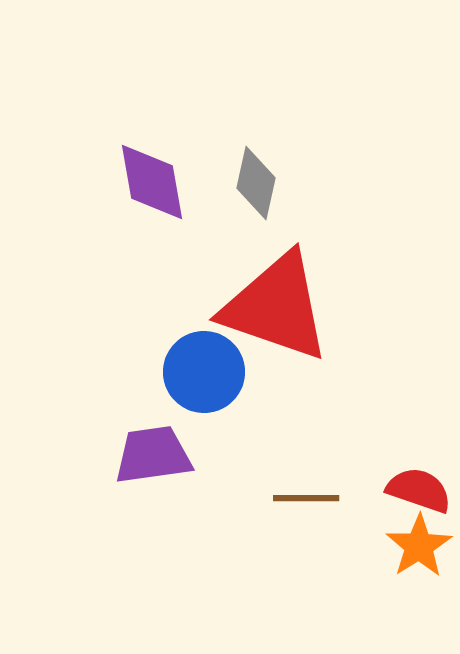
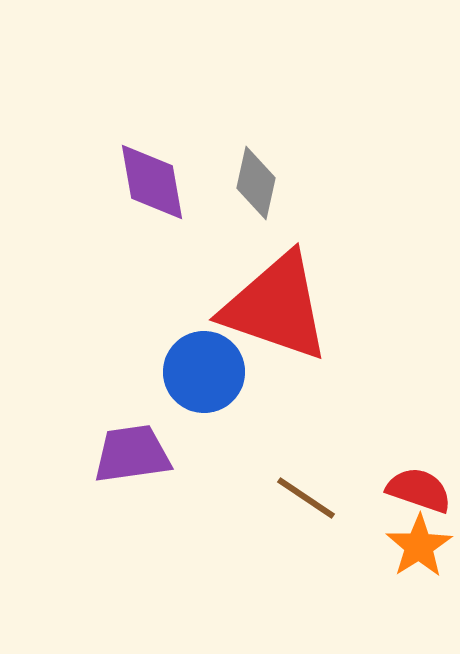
purple trapezoid: moved 21 px left, 1 px up
brown line: rotated 34 degrees clockwise
